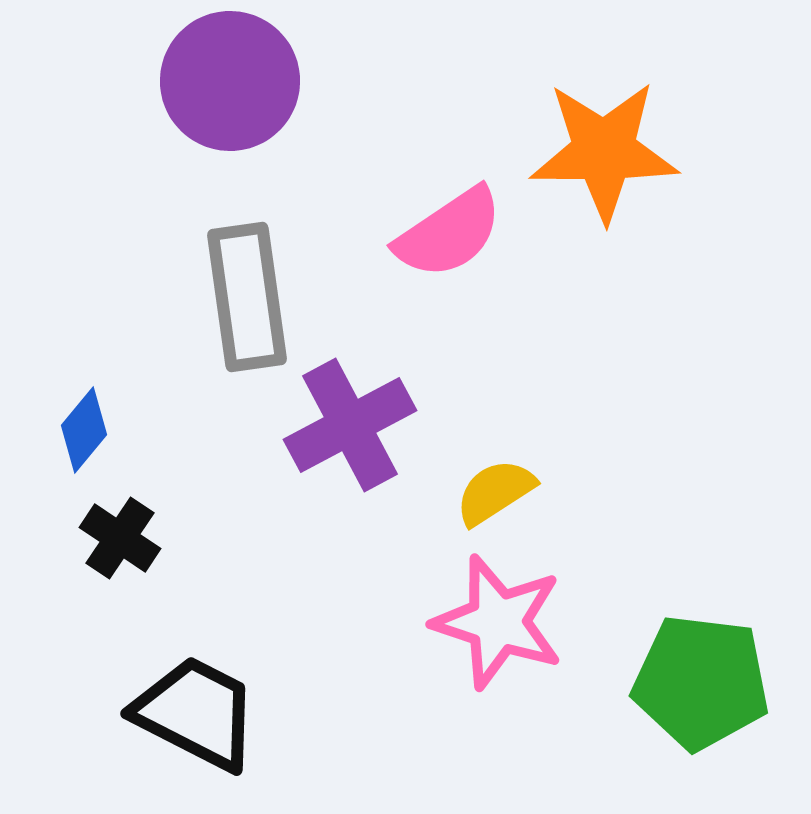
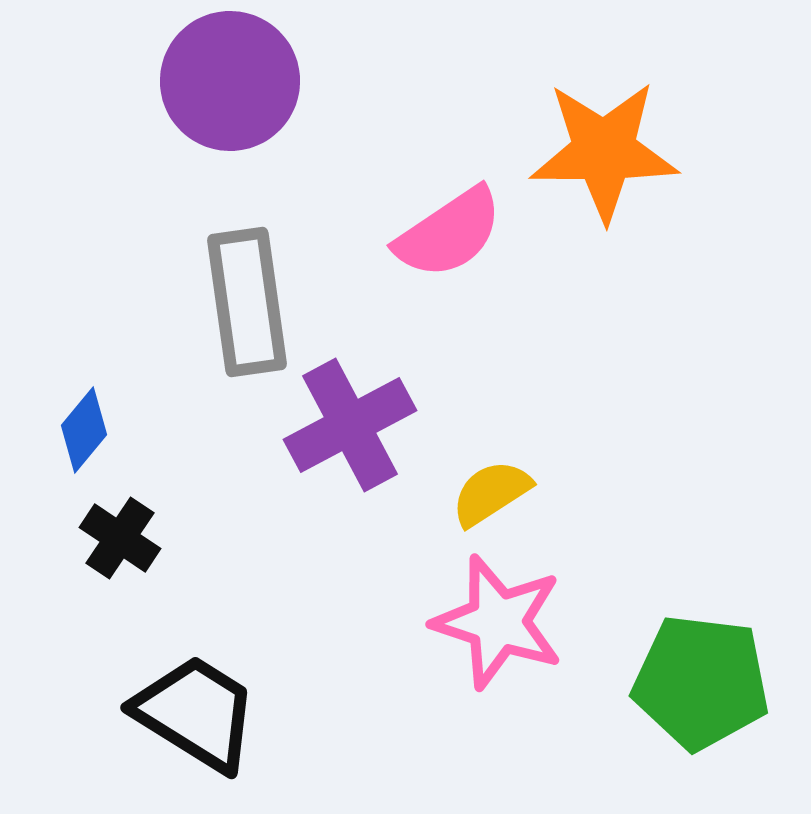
gray rectangle: moved 5 px down
yellow semicircle: moved 4 px left, 1 px down
black trapezoid: rotated 5 degrees clockwise
